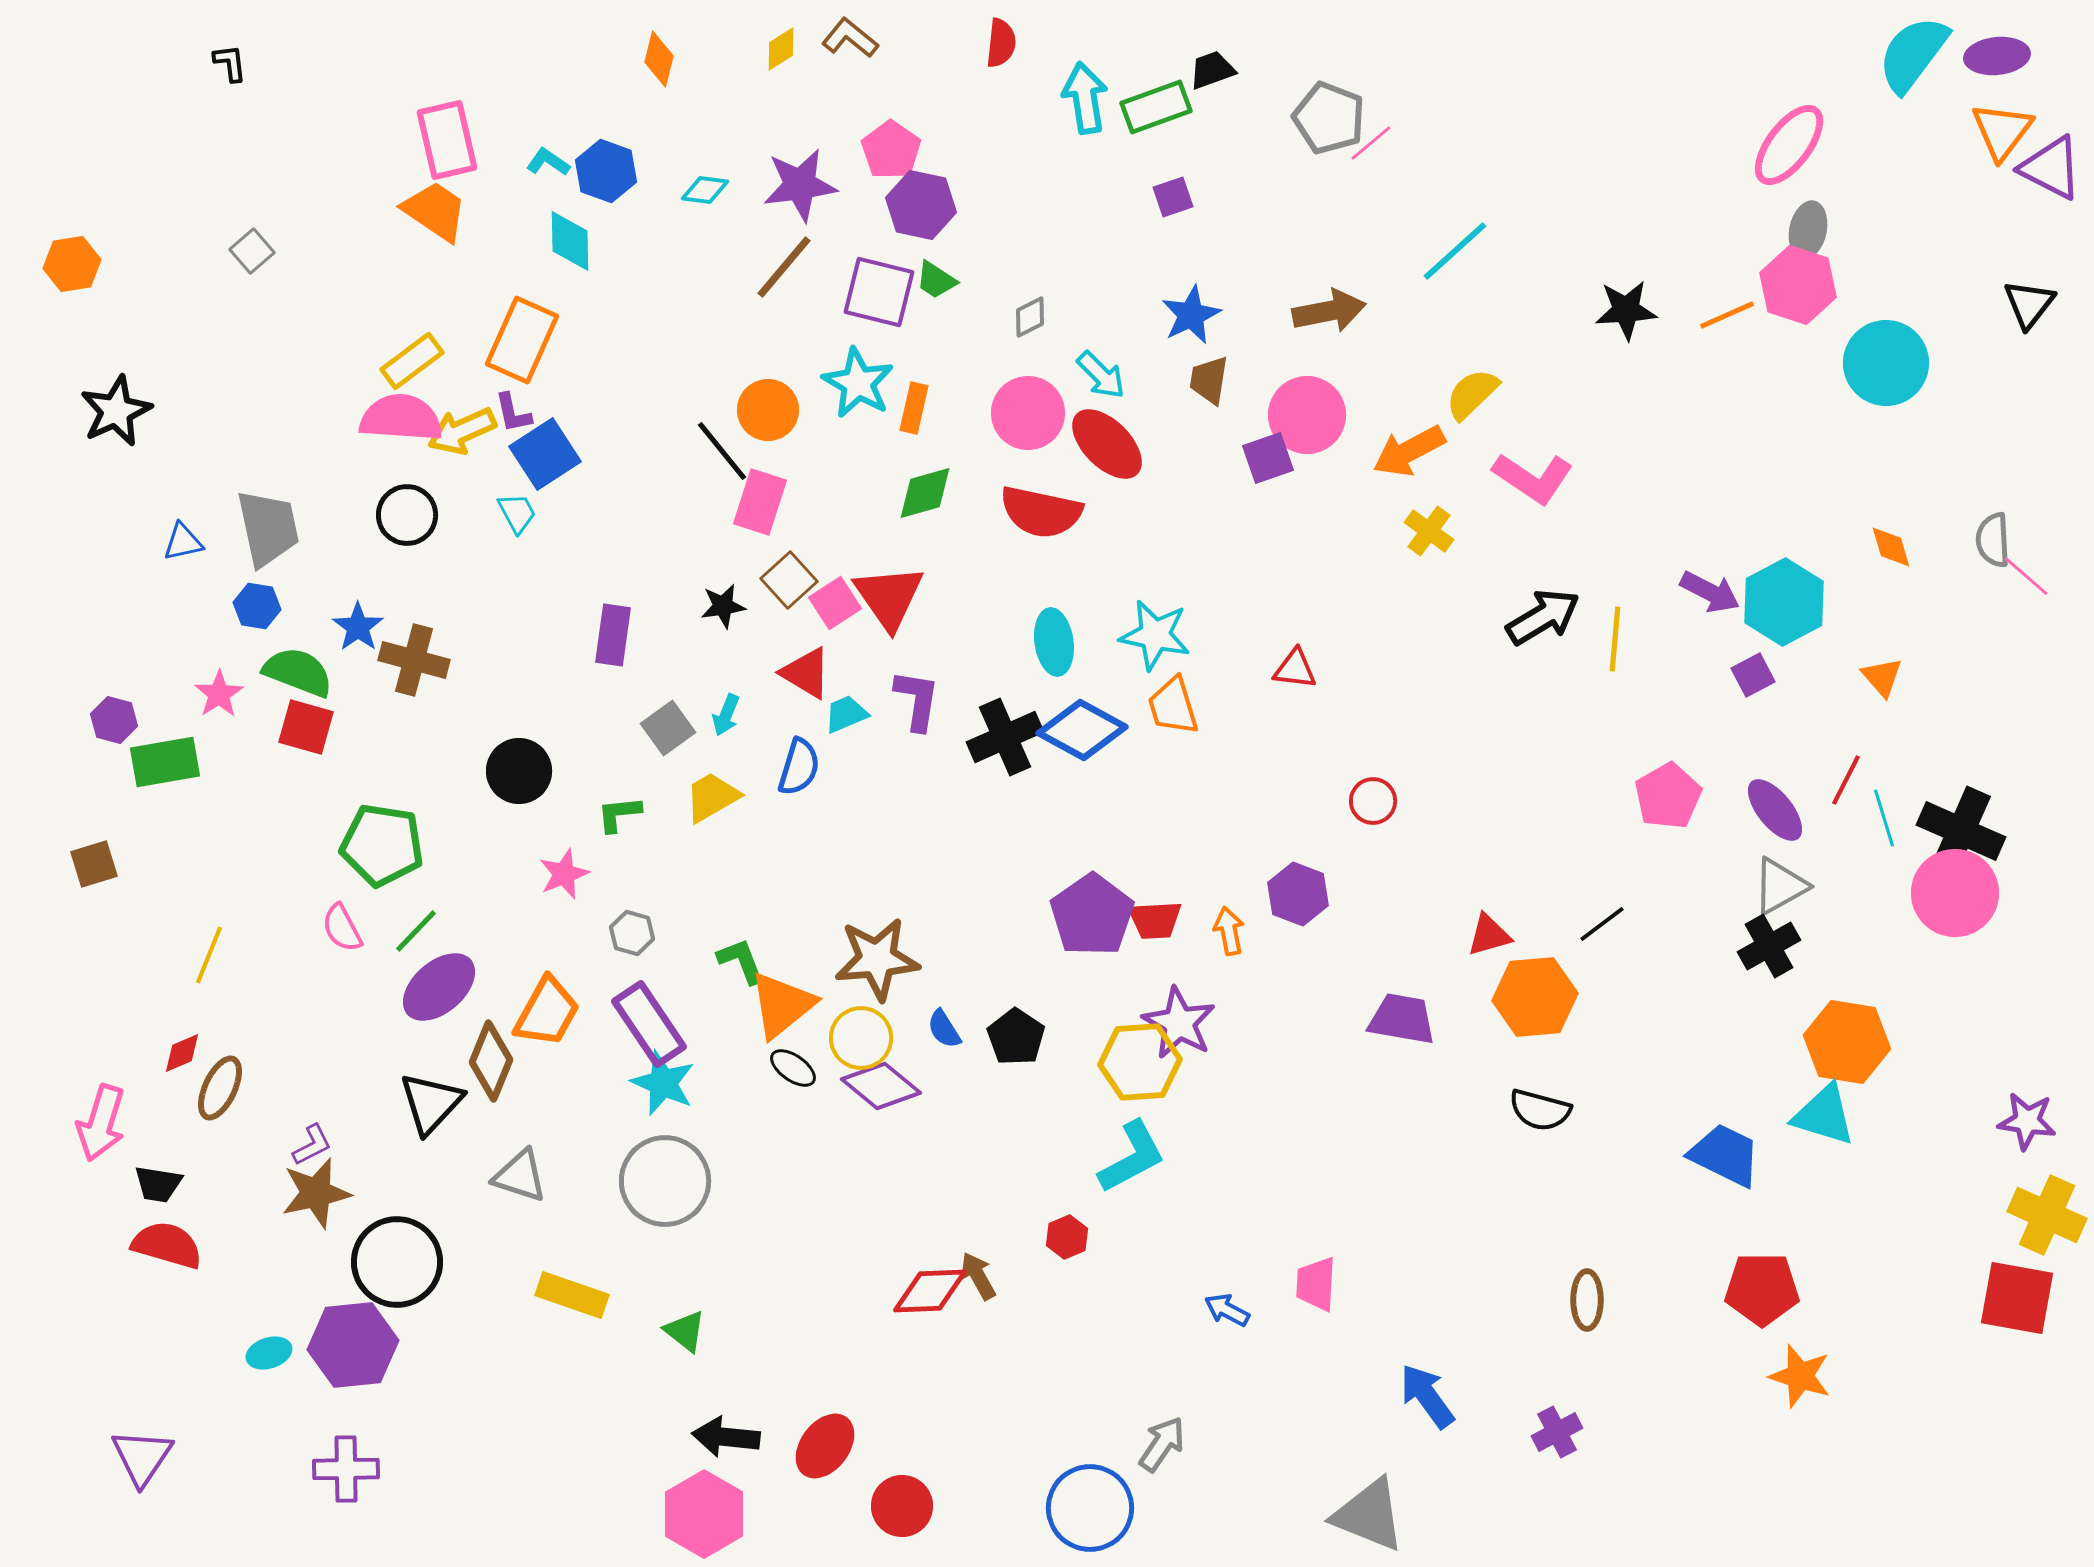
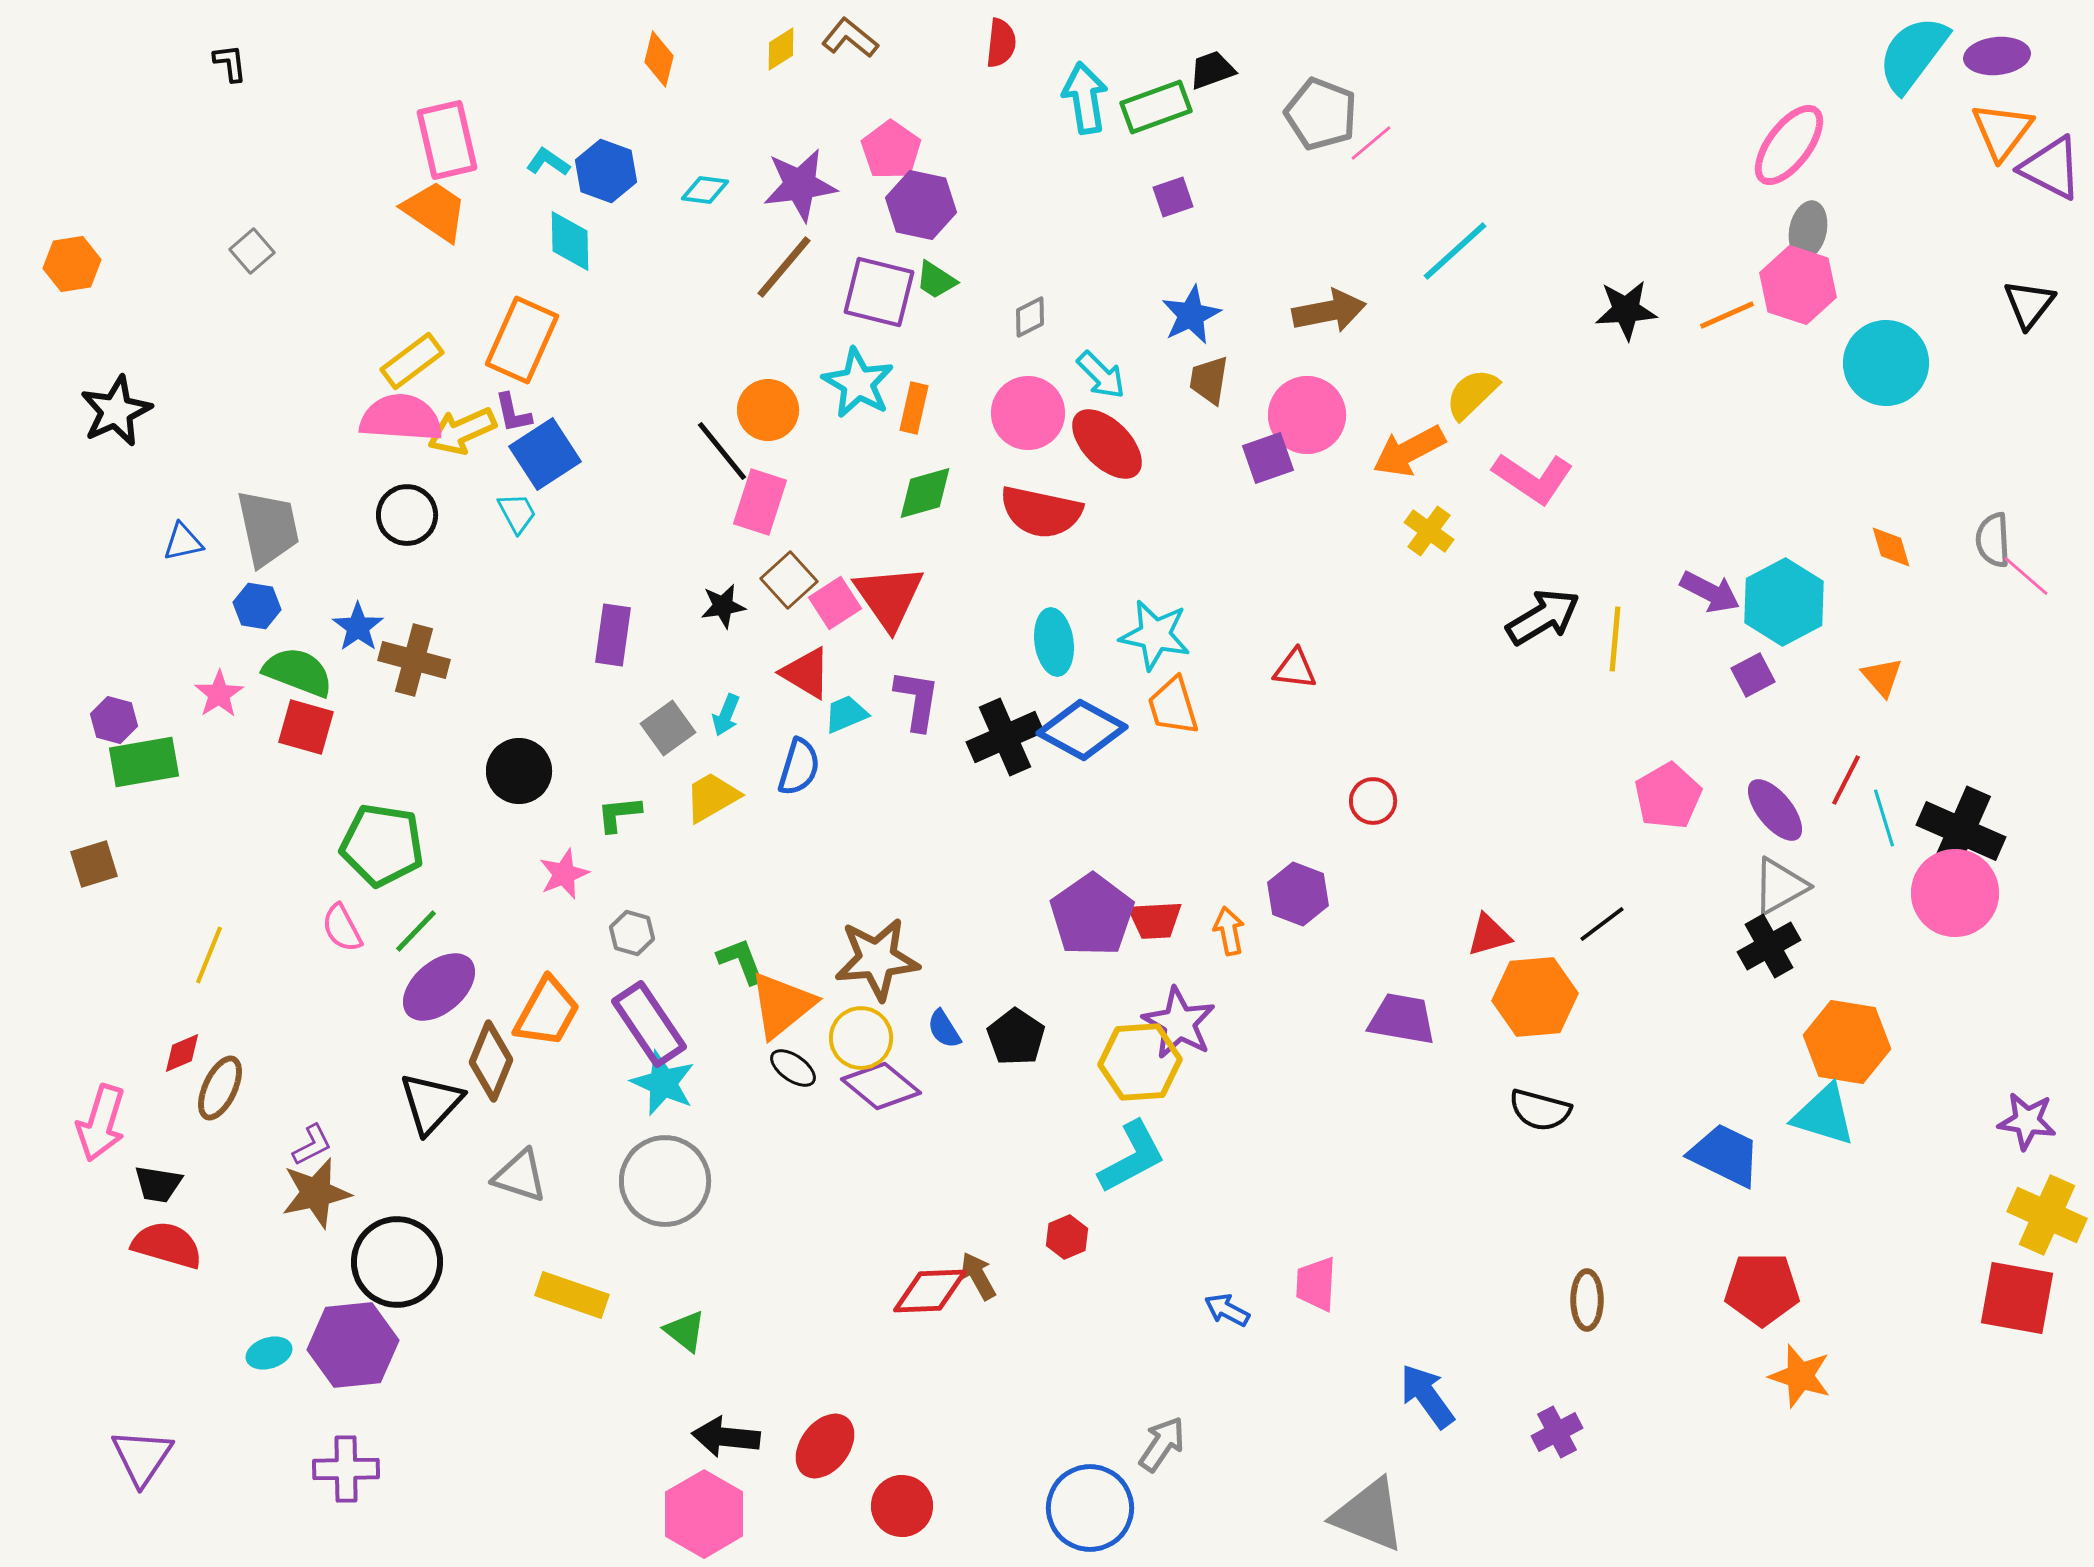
gray pentagon at (1329, 118): moved 8 px left, 4 px up
green rectangle at (165, 762): moved 21 px left
